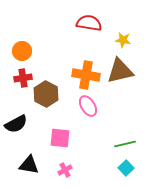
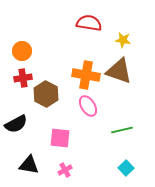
brown triangle: moved 1 px left; rotated 32 degrees clockwise
green line: moved 3 px left, 14 px up
